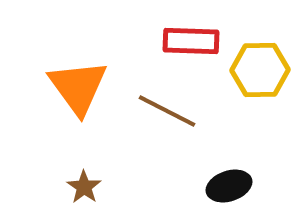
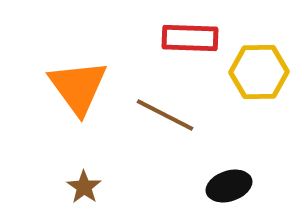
red rectangle: moved 1 px left, 3 px up
yellow hexagon: moved 1 px left, 2 px down
brown line: moved 2 px left, 4 px down
